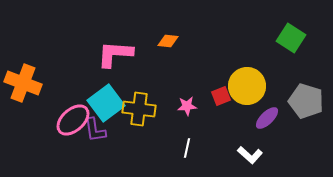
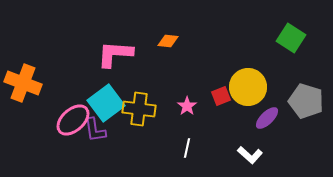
yellow circle: moved 1 px right, 1 px down
pink star: rotated 30 degrees counterclockwise
